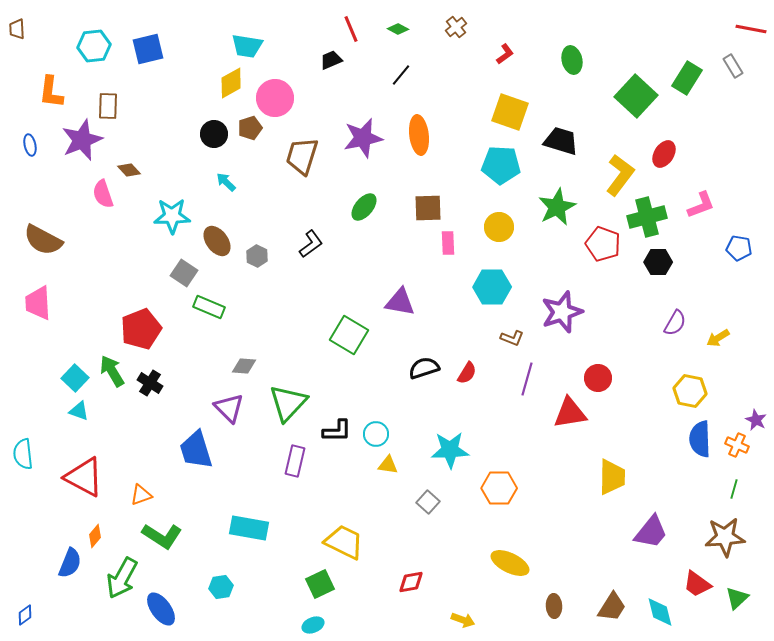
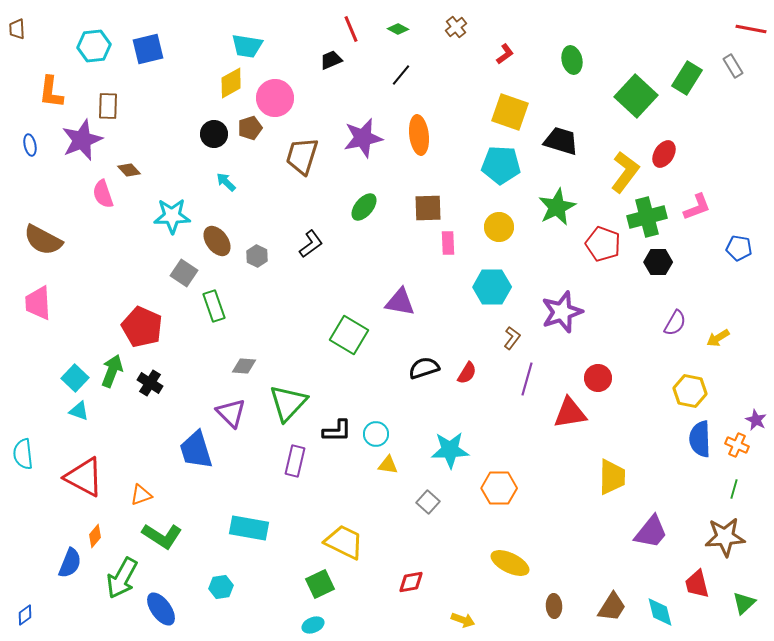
yellow L-shape at (620, 175): moved 5 px right, 3 px up
pink L-shape at (701, 205): moved 4 px left, 2 px down
green rectangle at (209, 307): moved 5 px right, 1 px up; rotated 48 degrees clockwise
red pentagon at (141, 329): moved 1 px right, 2 px up; rotated 27 degrees counterclockwise
brown L-shape at (512, 338): rotated 75 degrees counterclockwise
green arrow at (112, 371): rotated 52 degrees clockwise
purple triangle at (229, 408): moved 2 px right, 5 px down
red trapezoid at (697, 584): rotated 40 degrees clockwise
green triangle at (737, 598): moved 7 px right, 5 px down
